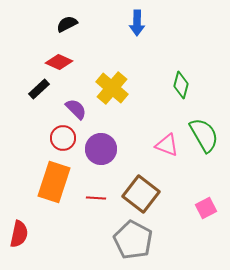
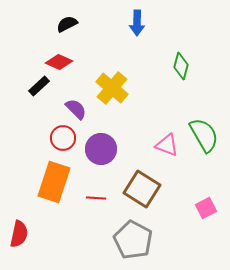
green diamond: moved 19 px up
black rectangle: moved 3 px up
brown square: moved 1 px right, 5 px up; rotated 6 degrees counterclockwise
